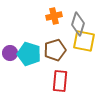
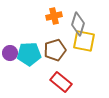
cyan pentagon: rotated 20 degrees counterclockwise
red rectangle: moved 1 px right, 1 px down; rotated 55 degrees counterclockwise
